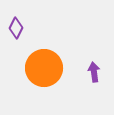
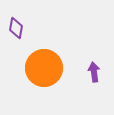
purple diamond: rotated 15 degrees counterclockwise
